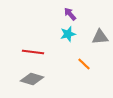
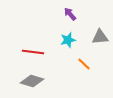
cyan star: moved 6 px down
gray diamond: moved 2 px down
